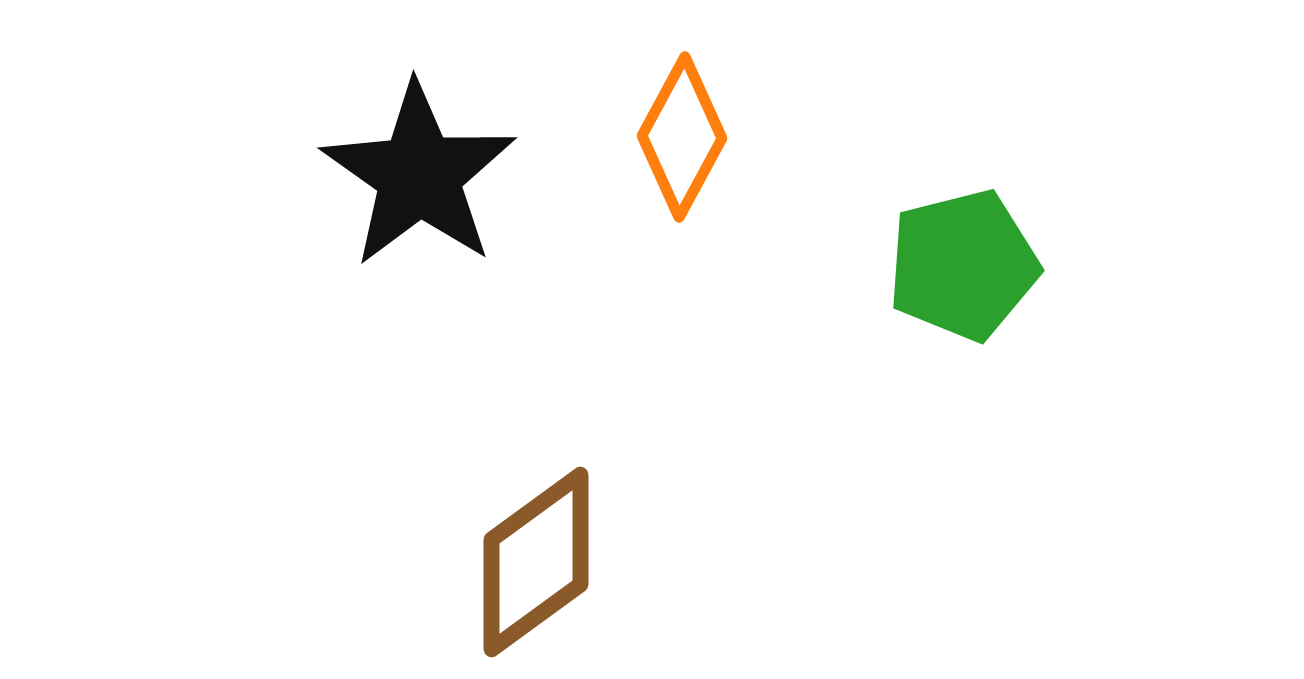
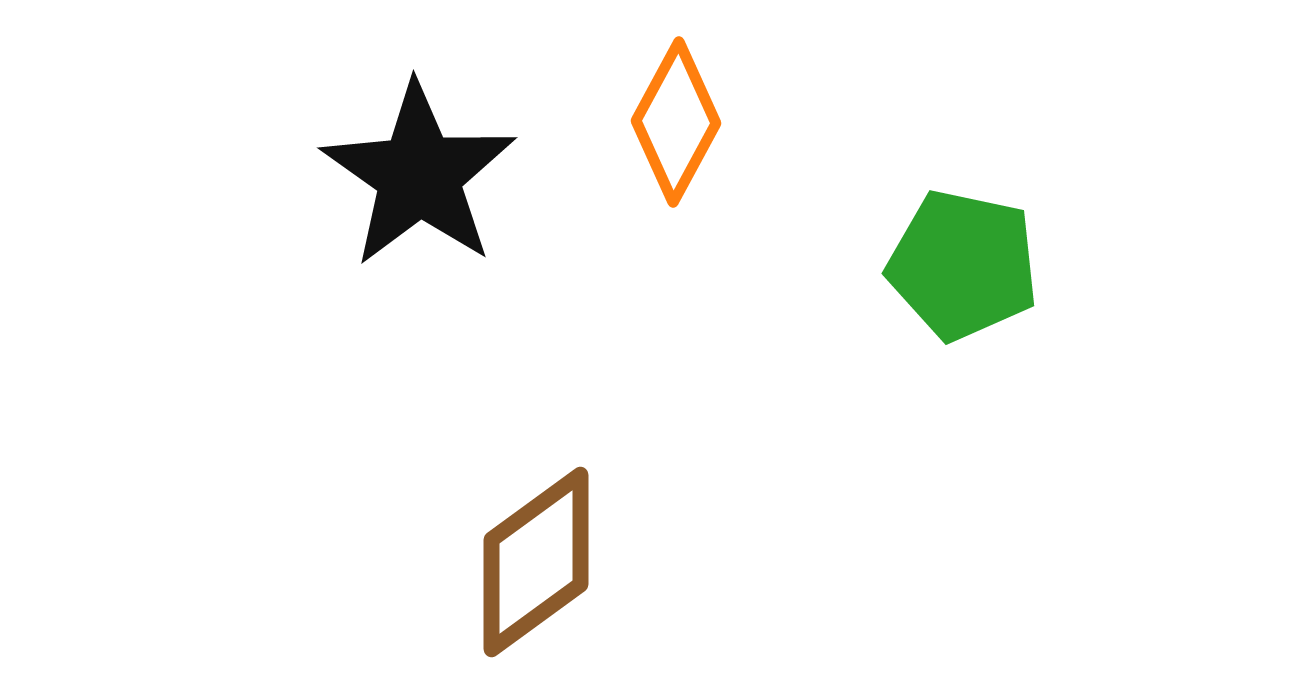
orange diamond: moved 6 px left, 15 px up
green pentagon: rotated 26 degrees clockwise
